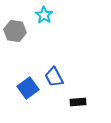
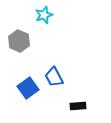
cyan star: rotated 18 degrees clockwise
gray hexagon: moved 4 px right, 10 px down; rotated 15 degrees clockwise
black rectangle: moved 4 px down
